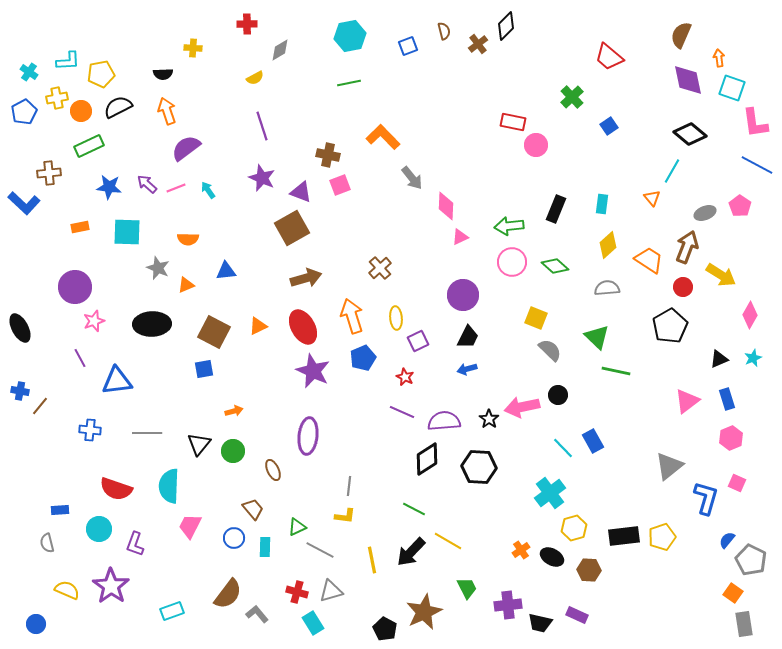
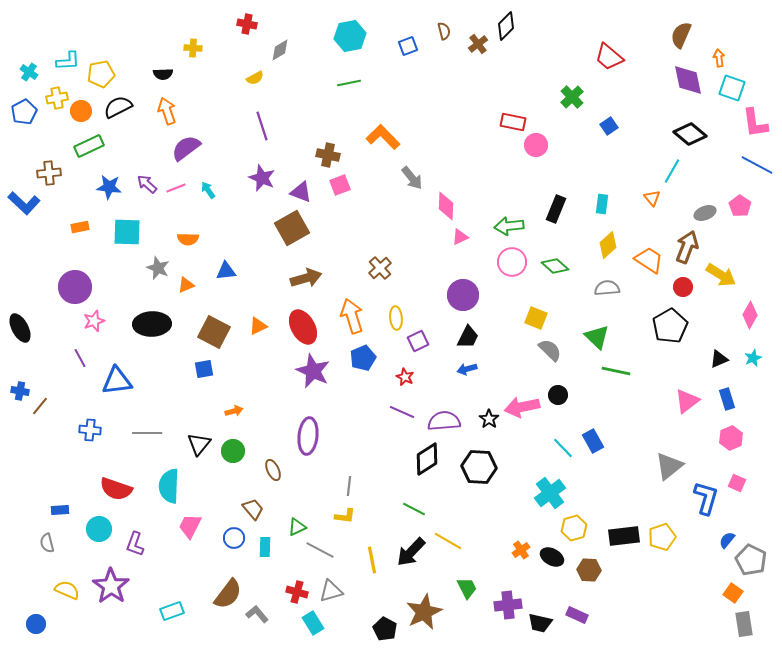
red cross at (247, 24): rotated 12 degrees clockwise
